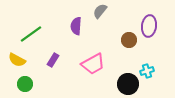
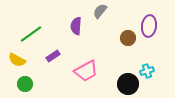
brown circle: moved 1 px left, 2 px up
purple rectangle: moved 4 px up; rotated 24 degrees clockwise
pink trapezoid: moved 7 px left, 7 px down
